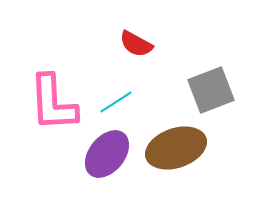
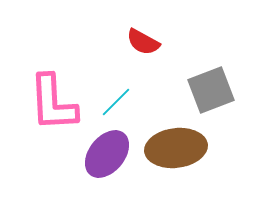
red semicircle: moved 7 px right, 2 px up
cyan line: rotated 12 degrees counterclockwise
brown ellipse: rotated 12 degrees clockwise
